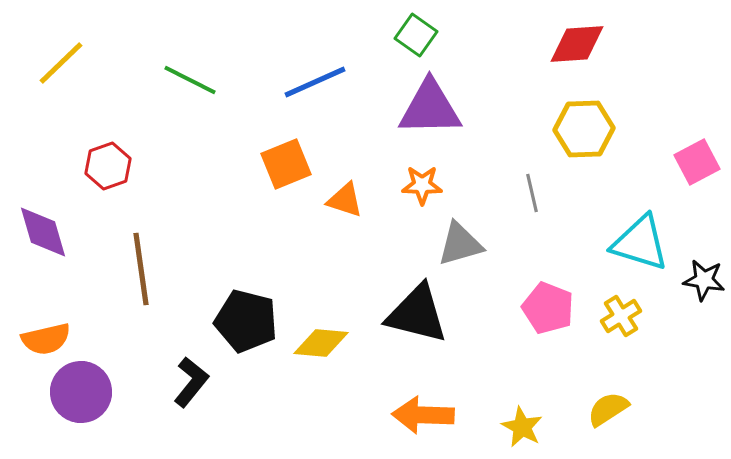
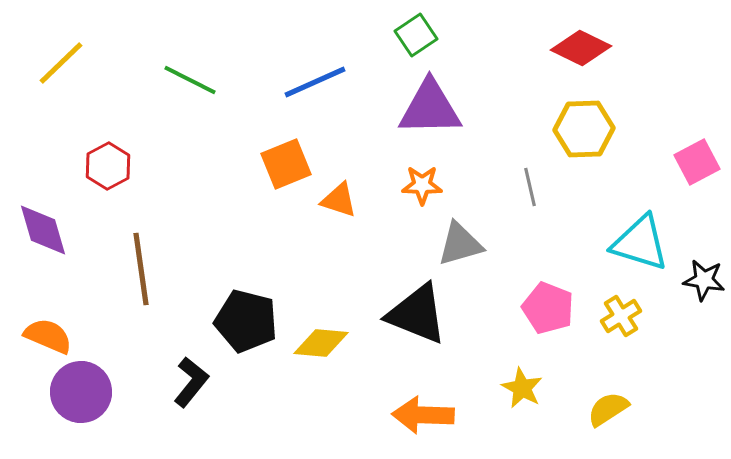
green square: rotated 21 degrees clockwise
red diamond: moved 4 px right, 4 px down; rotated 30 degrees clockwise
red hexagon: rotated 9 degrees counterclockwise
gray line: moved 2 px left, 6 px up
orange triangle: moved 6 px left
purple diamond: moved 2 px up
black triangle: rotated 8 degrees clockwise
orange semicircle: moved 2 px right, 3 px up; rotated 144 degrees counterclockwise
yellow star: moved 39 px up
